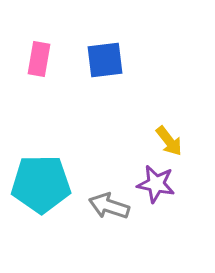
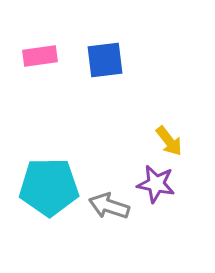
pink rectangle: moved 1 px right, 3 px up; rotated 72 degrees clockwise
cyan pentagon: moved 8 px right, 3 px down
